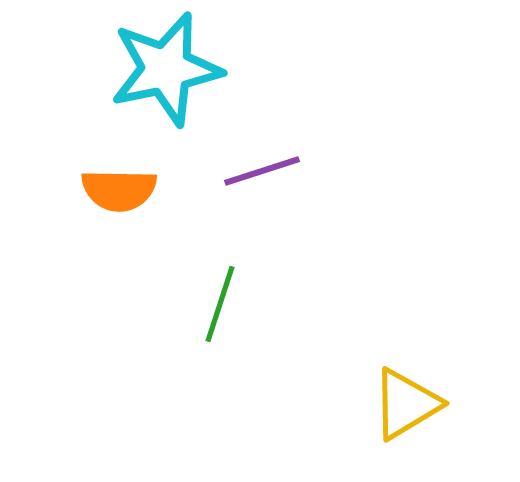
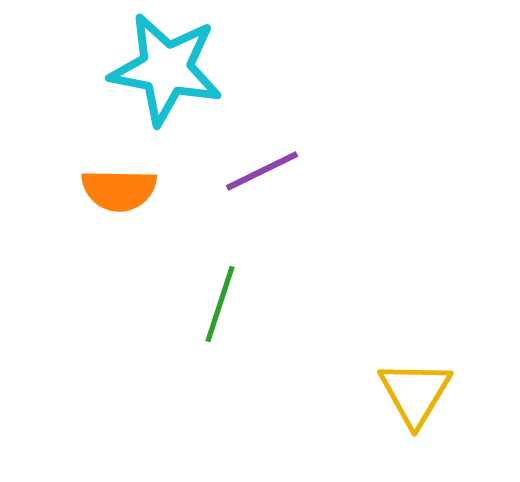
cyan star: rotated 23 degrees clockwise
purple line: rotated 8 degrees counterclockwise
yellow triangle: moved 9 px right, 11 px up; rotated 28 degrees counterclockwise
